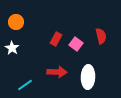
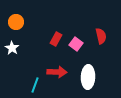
cyan line: moved 10 px right; rotated 35 degrees counterclockwise
